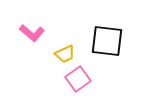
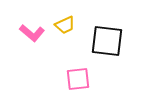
yellow trapezoid: moved 29 px up
pink square: rotated 30 degrees clockwise
